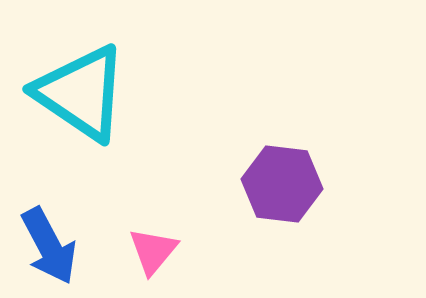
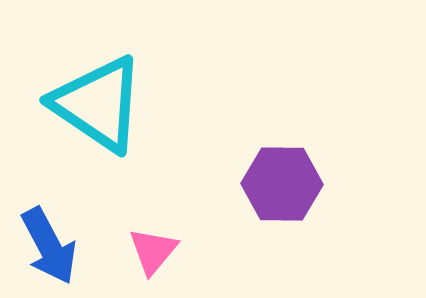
cyan triangle: moved 17 px right, 11 px down
purple hexagon: rotated 6 degrees counterclockwise
